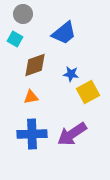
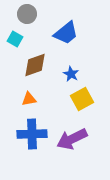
gray circle: moved 4 px right
blue trapezoid: moved 2 px right
blue star: rotated 21 degrees clockwise
yellow square: moved 6 px left, 7 px down
orange triangle: moved 2 px left, 2 px down
purple arrow: moved 5 px down; rotated 8 degrees clockwise
